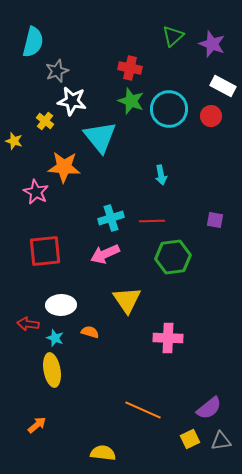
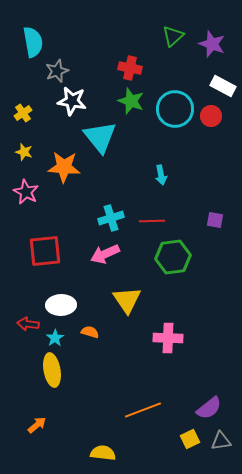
cyan semicircle: rotated 24 degrees counterclockwise
cyan circle: moved 6 px right
yellow cross: moved 22 px left, 8 px up; rotated 18 degrees clockwise
yellow star: moved 10 px right, 11 px down
pink star: moved 10 px left
cyan star: rotated 18 degrees clockwise
orange line: rotated 45 degrees counterclockwise
